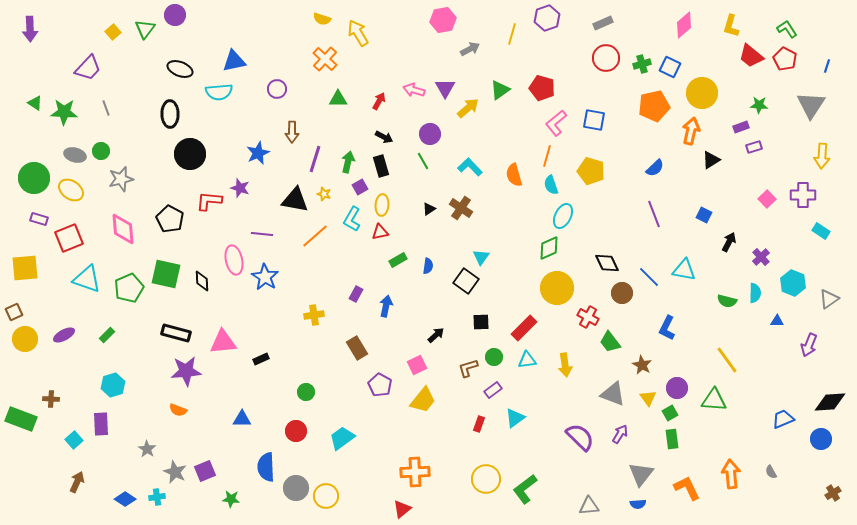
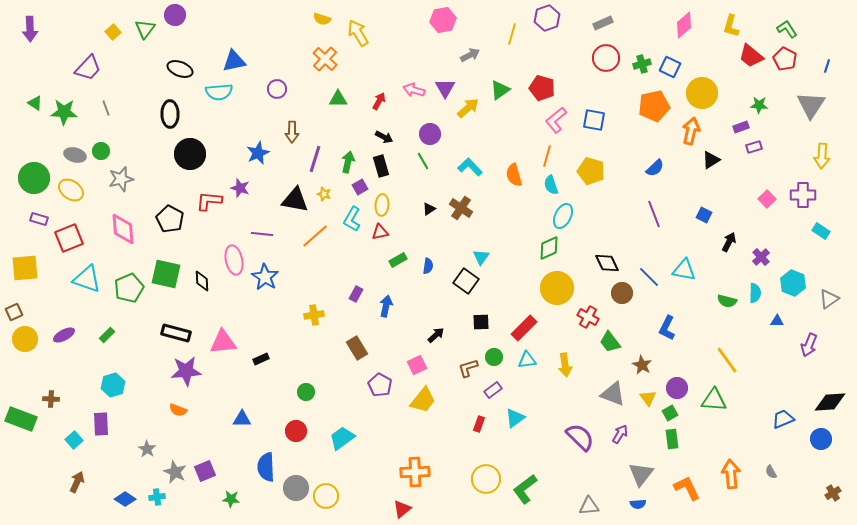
gray arrow at (470, 49): moved 6 px down
pink L-shape at (556, 123): moved 3 px up
